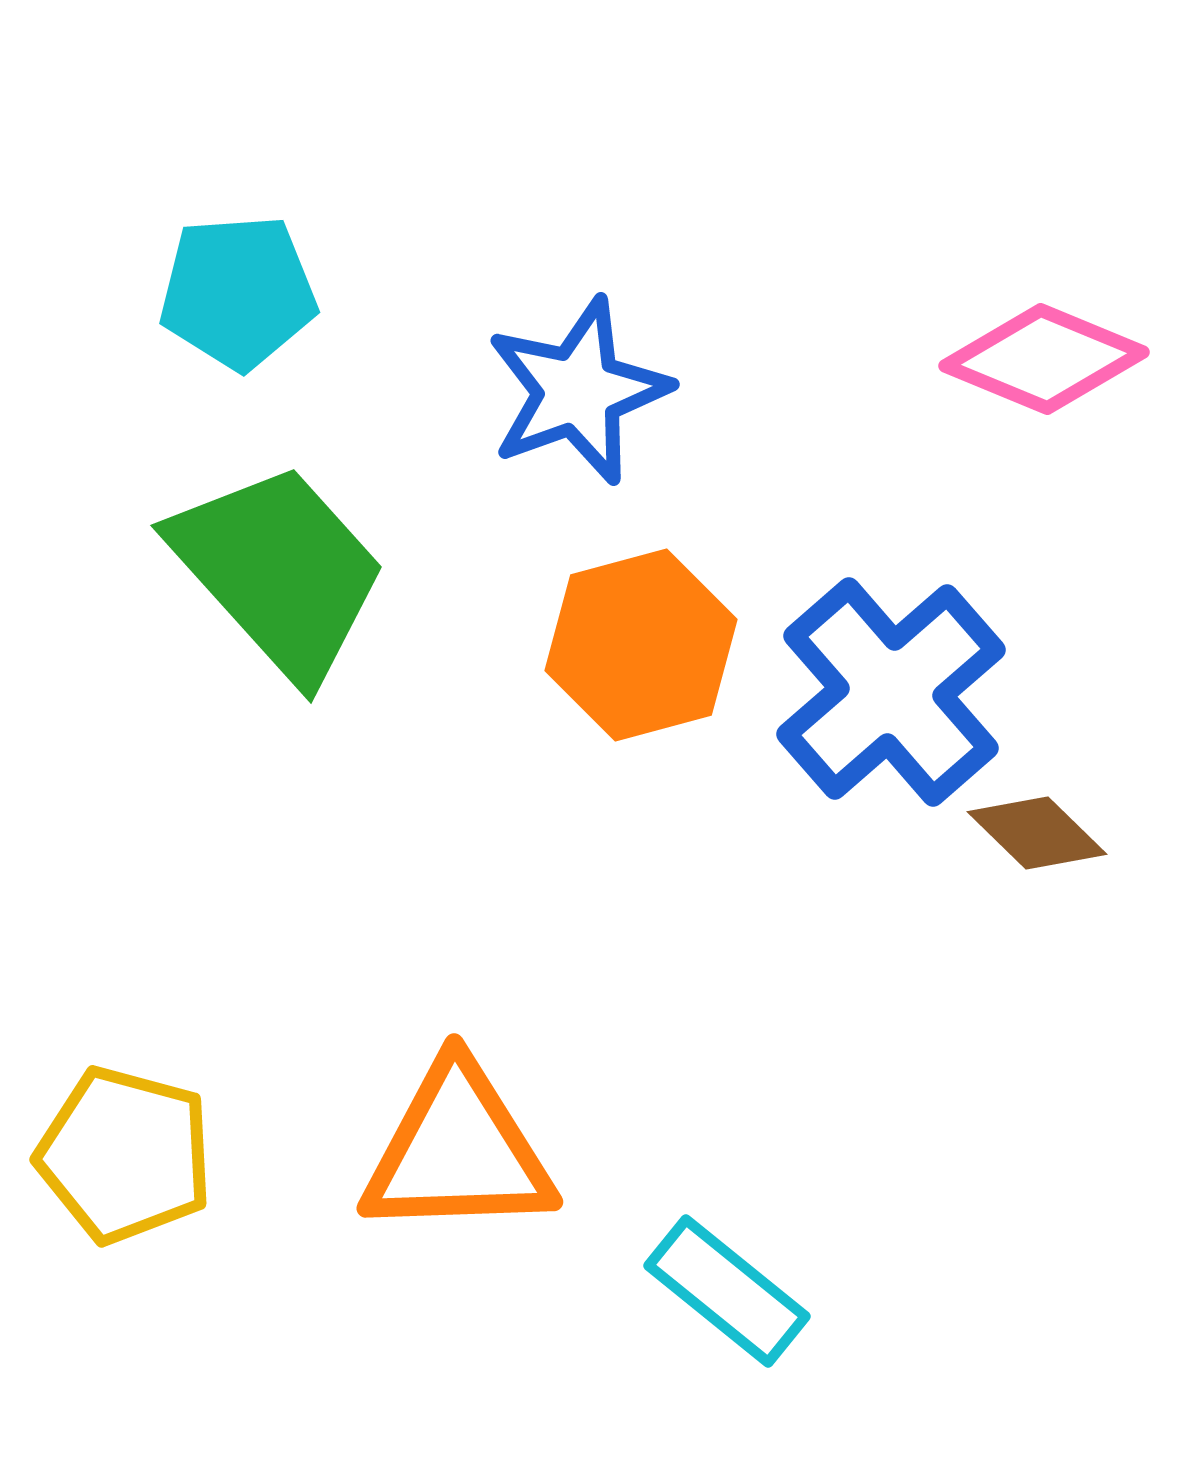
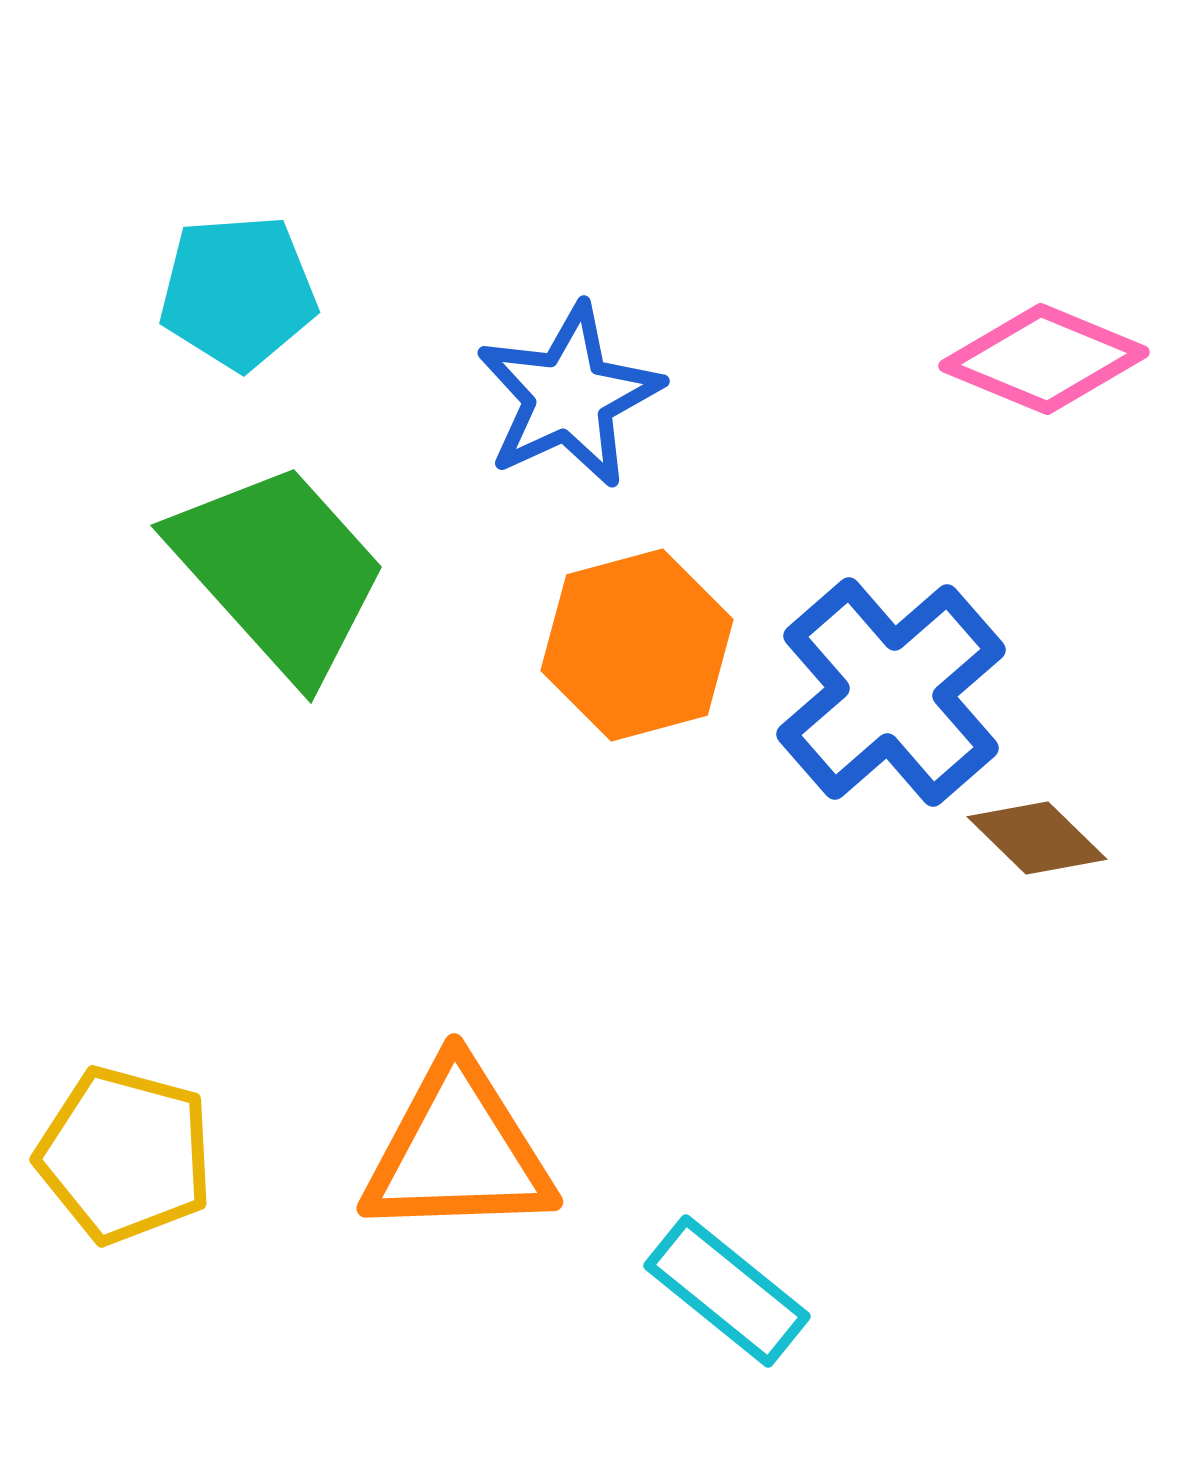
blue star: moved 9 px left, 5 px down; rotated 5 degrees counterclockwise
orange hexagon: moved 4 px left
brown diamond: moved 5 px down
